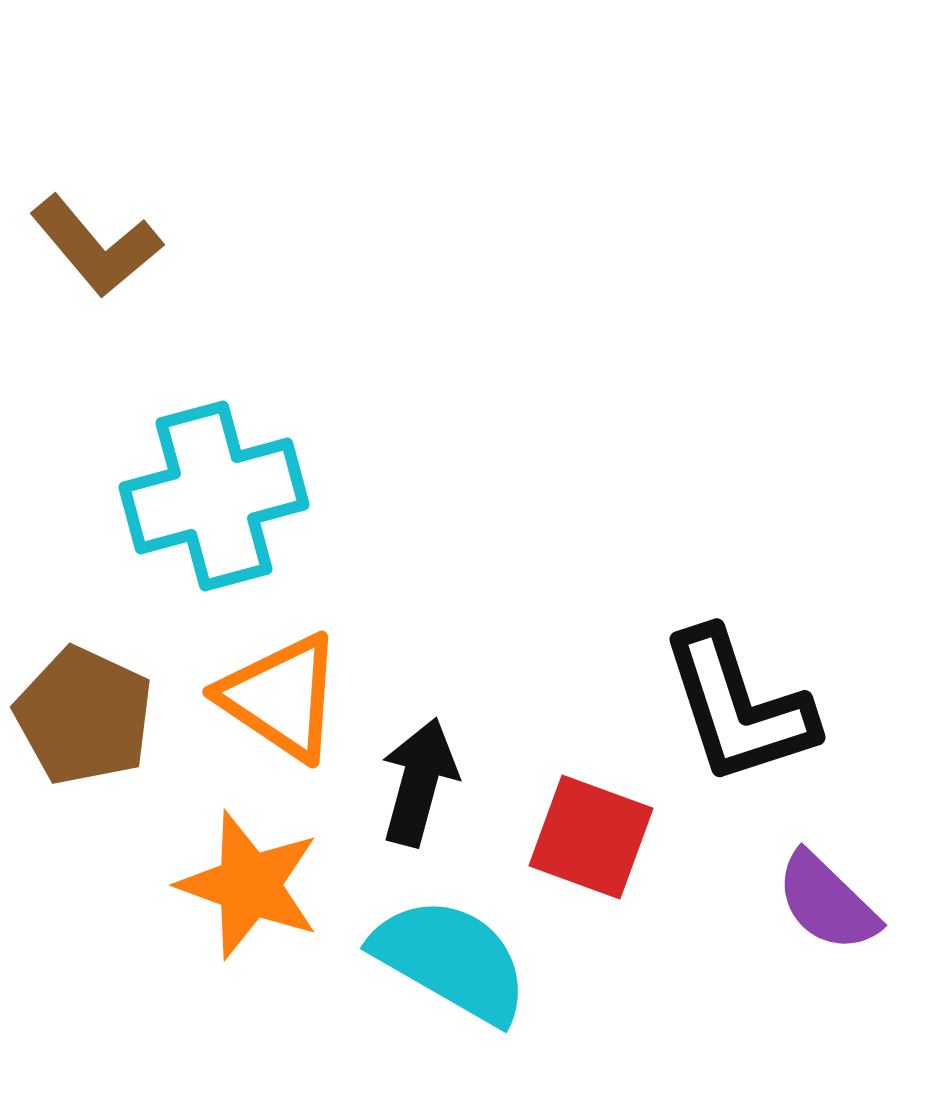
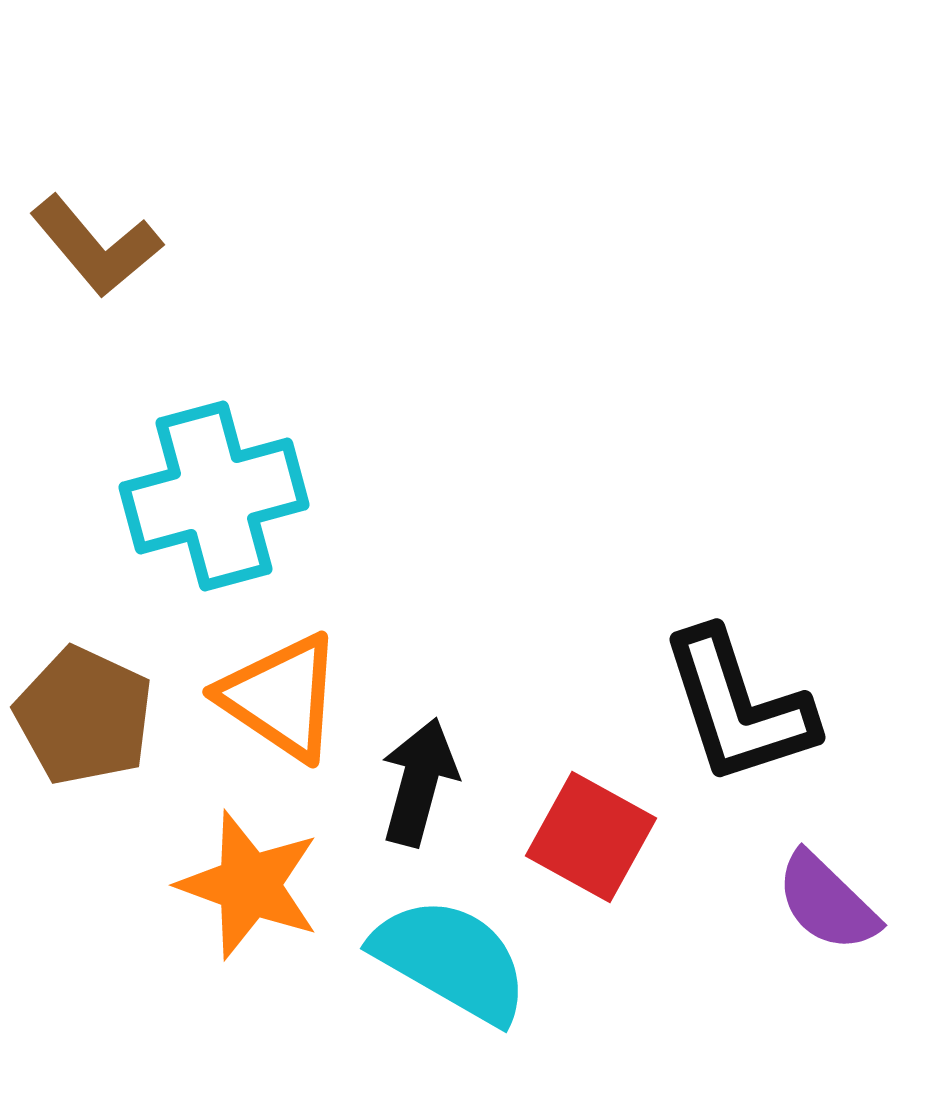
red square: rotated 9 degrees clockwise
